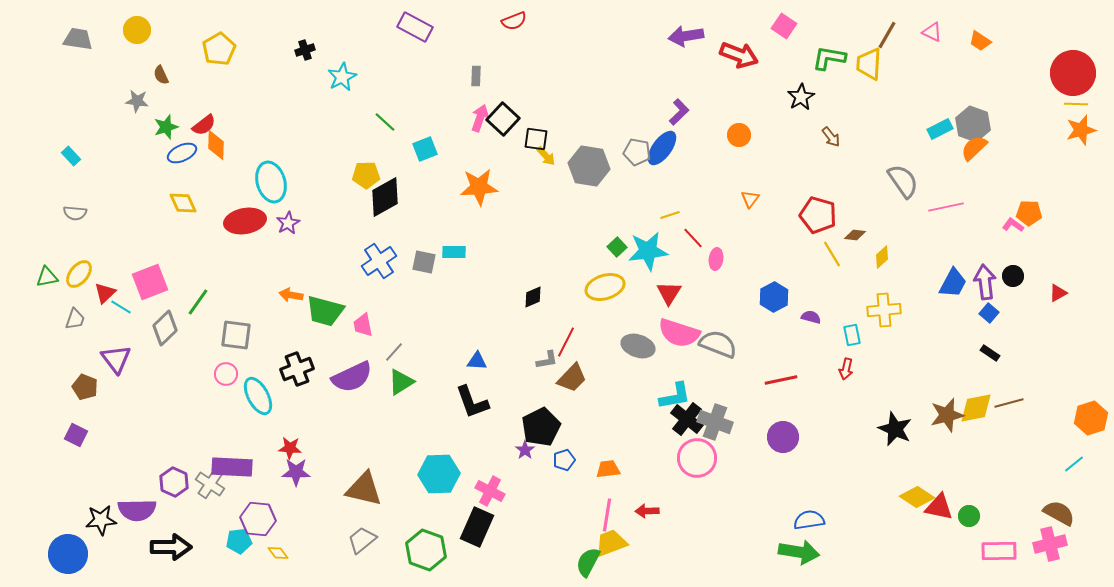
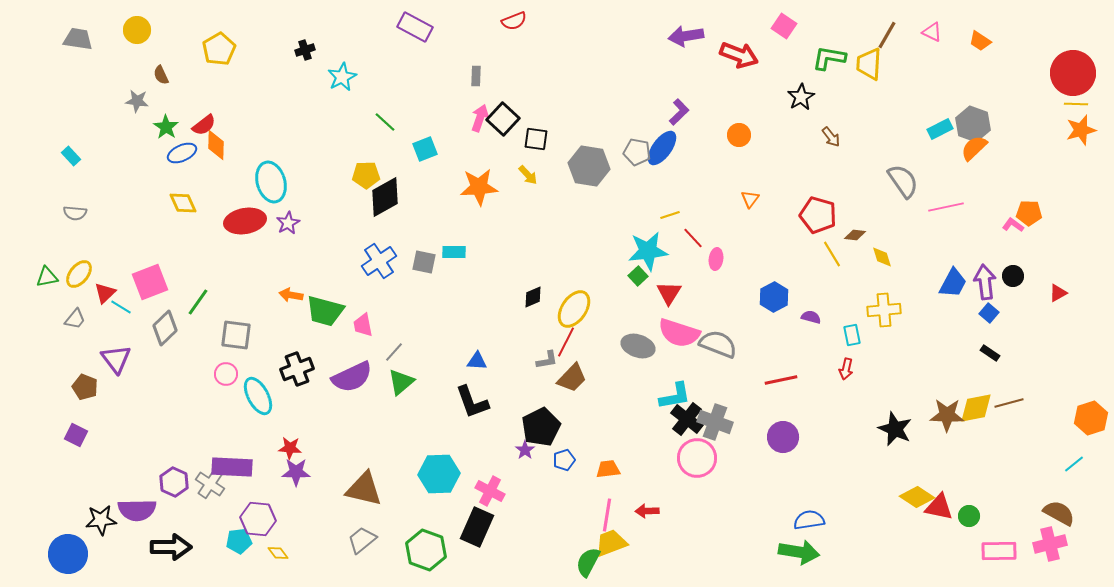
green star at (166, 127): rotated 20 degrees counterclockwise
yellow arrow at (546, 156): moved 18 px left, 19 px down
green square at (617, 247): moved 21 px right, 29 px down
yellow diamond at (882, 257): rotated 65 degrees counterclockwise
yellow ellipse at (605, 287): moved 31 px left, 22 px down; rotated 39 degrees counterclockwise
gray trapezoid at (75, 319): rotated 20 degrees clockwise
green triangle at (401, 382): rotated 8 degrees counterclockwise
brown star at (947, 415): rotated 16 degrees clockwise
